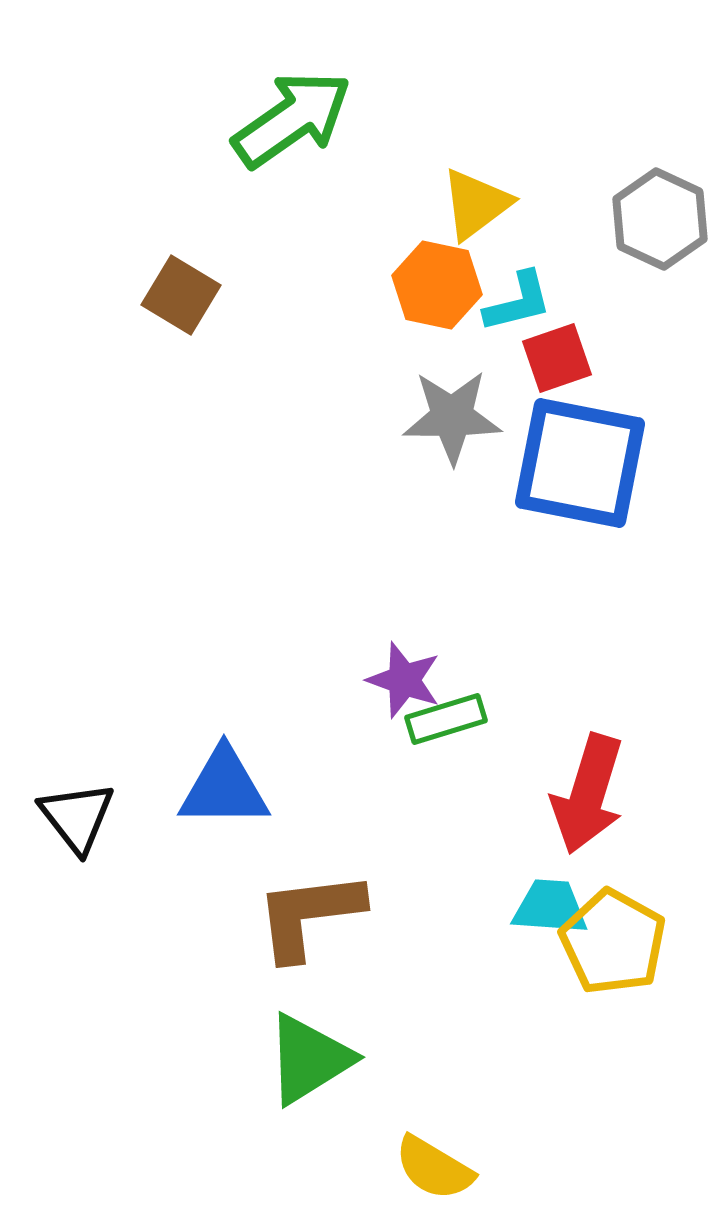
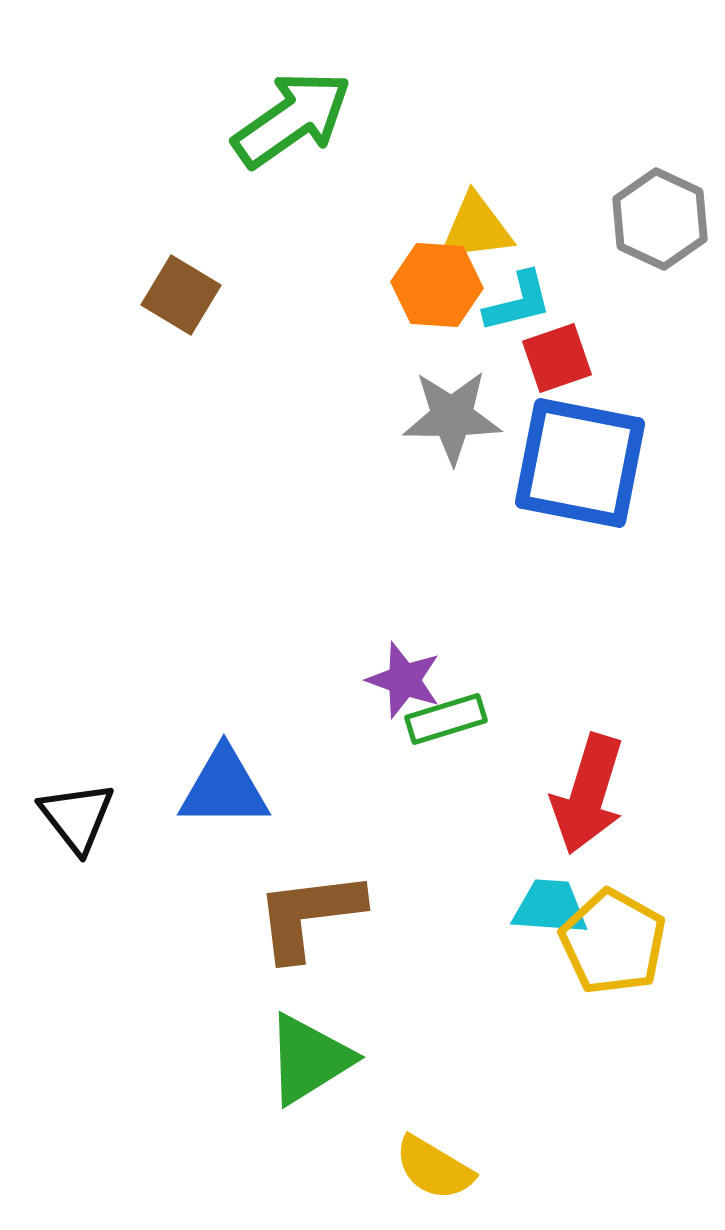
yellow triangle: moved 24 px down; rotated 30 degrees clockwise
orange hexagon: rotated 8 degrees counterclockwise
